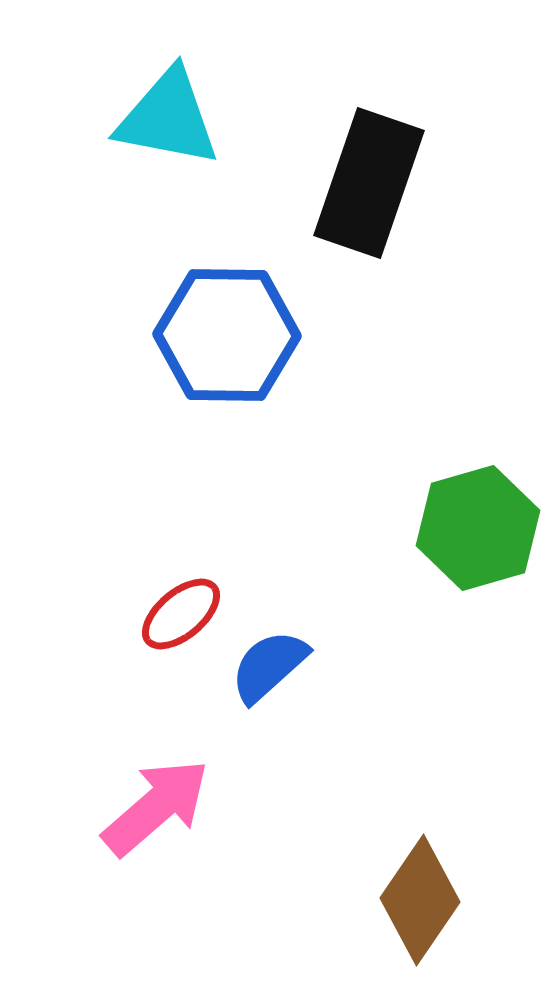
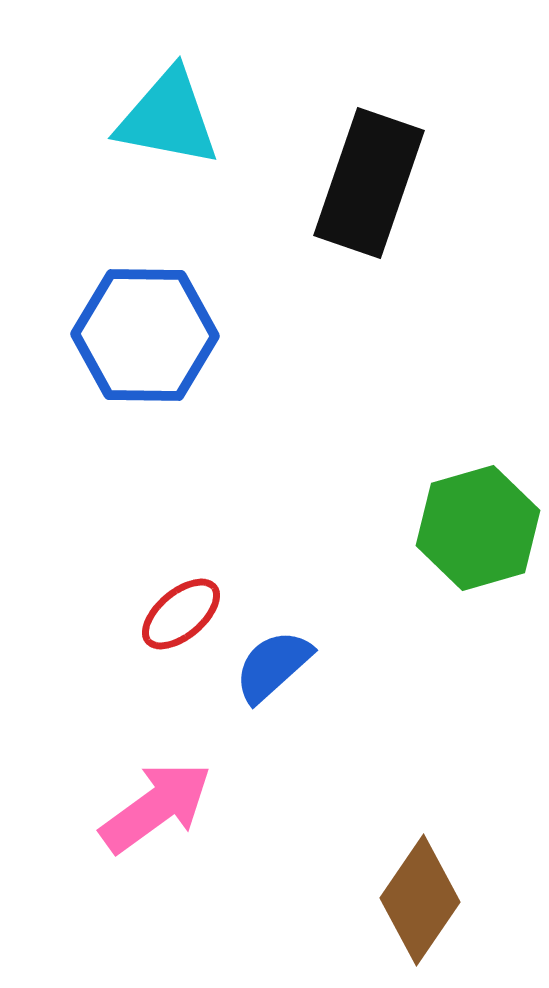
blue hexagon: moved 82 px left
blue semicircle: moved 4 px right
pink arrow: rotated 5 degrees clockwise
